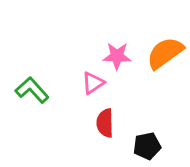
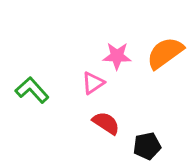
red semicircle: moved 1 px right; rotated 124 degrees clockwise
